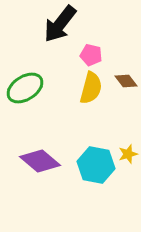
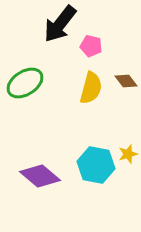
pink pentagon: moved 9 px up
green ellipse: moved 5 px up
purple diamond: moved 15 px down
